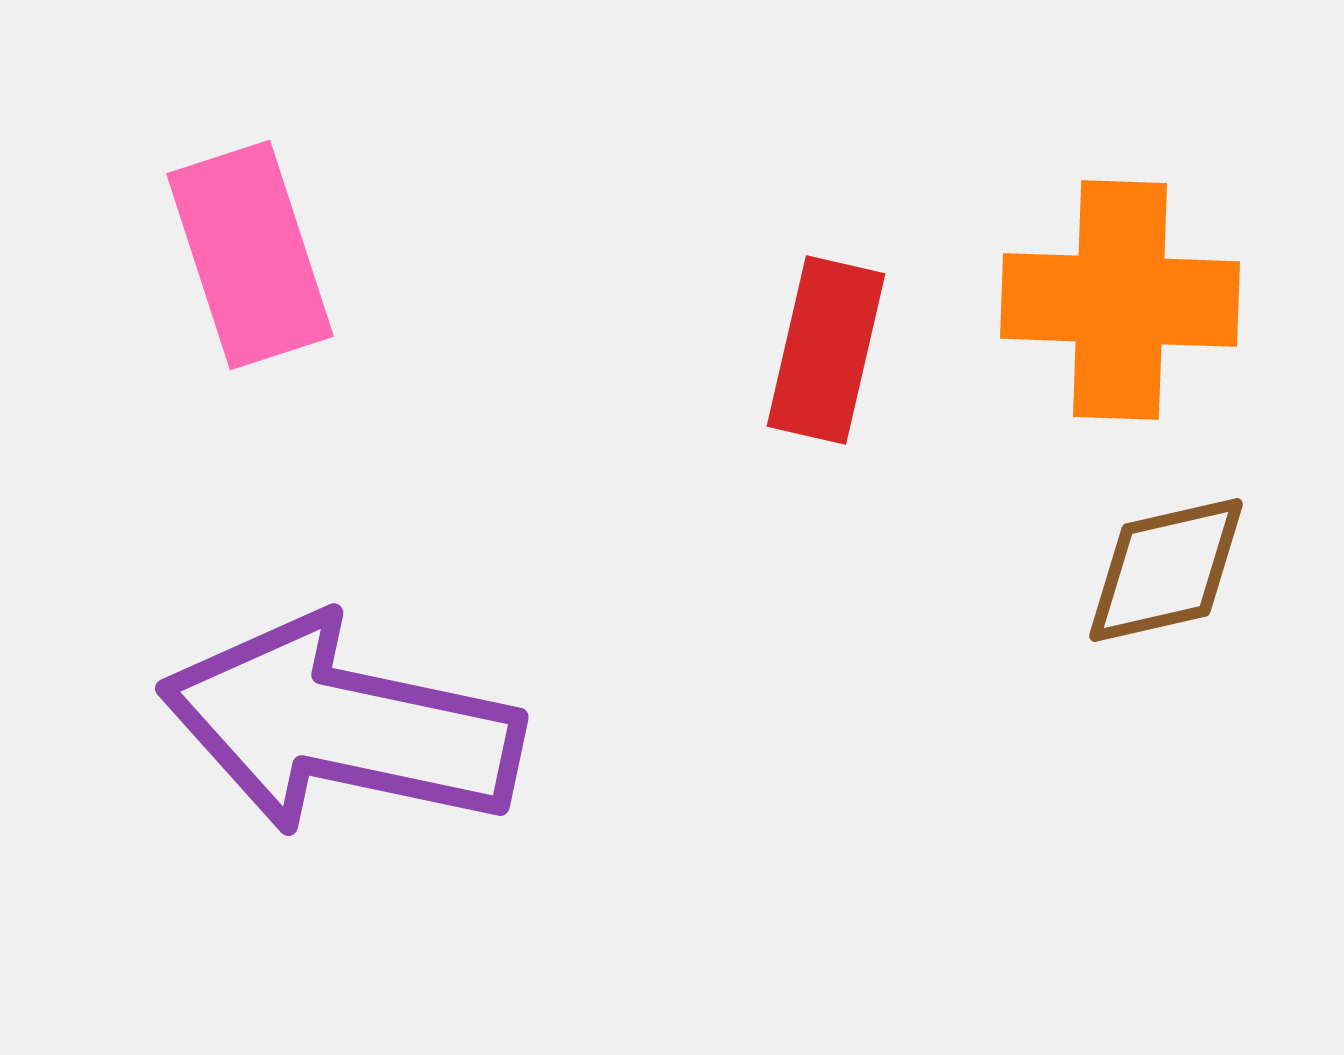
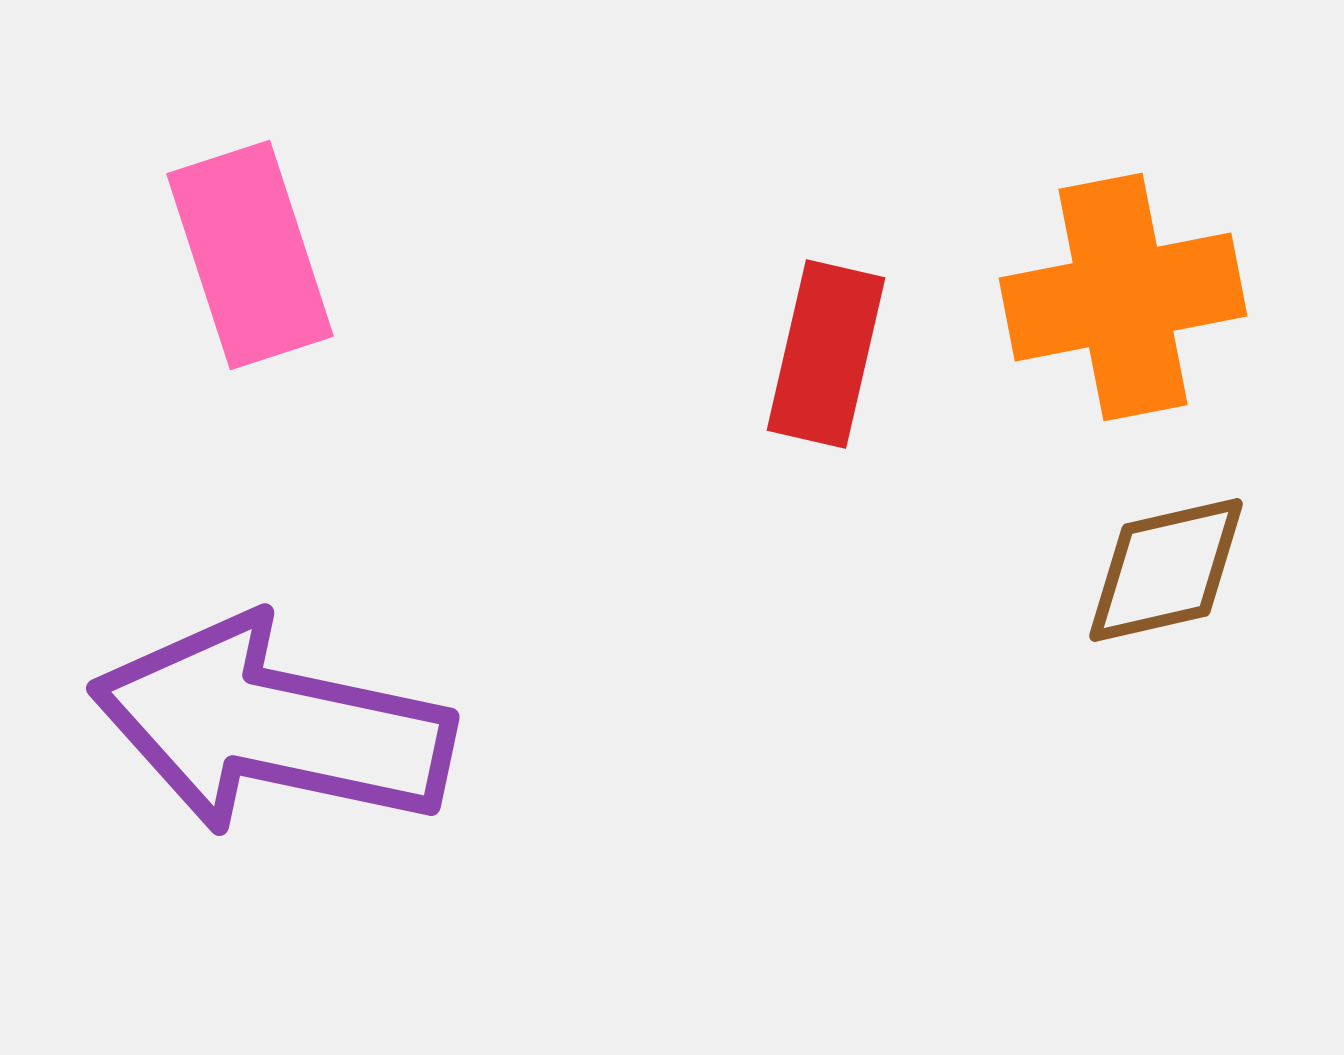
orange cross: moved 3 px right, 3 px up; rotated 13 degrees counterclockwise
red rectangle: moved 4 px down
purple arrow: moved 69 px left
